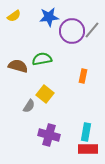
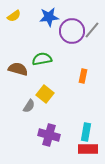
brown semicircle: moved 3 px down
